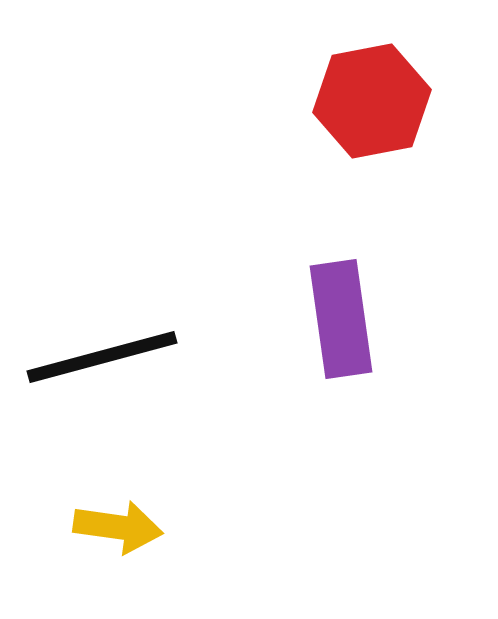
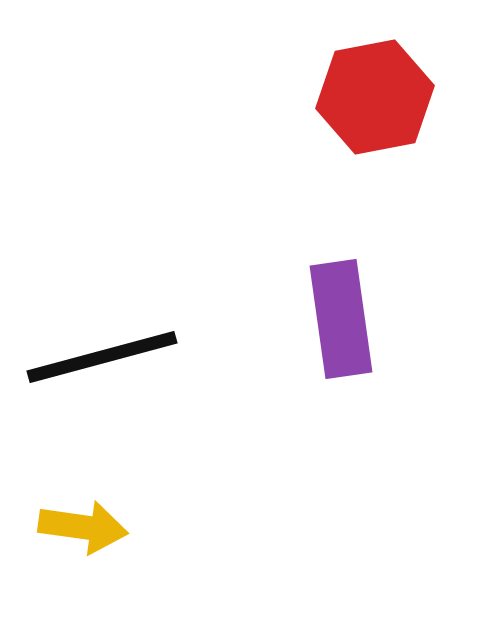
red hexagon: moved 3 px right, 4 px up
yellow arrow: moved 35 px left
